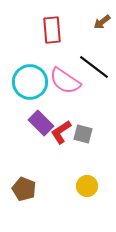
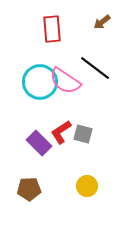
red rectangle: moved 1 px up
black line: moved 1 px right, 1 px down
cyan circle: moved 10 px right
purple rectangle: moved 2 px left, 20 px down
brown pentagon: moved 5 px right; rotated 25 degrees counterclockwise
